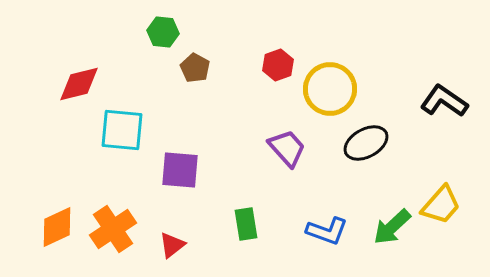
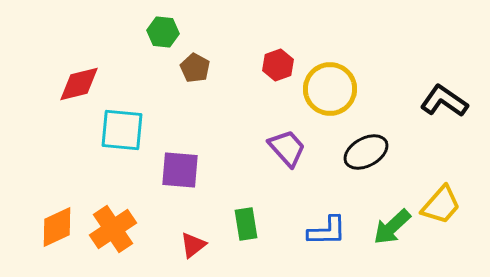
black ellipse: moved 9 px down
blue L-shape: rotated 21 degrees counterclockwise
red triangle: moved 21 px right
